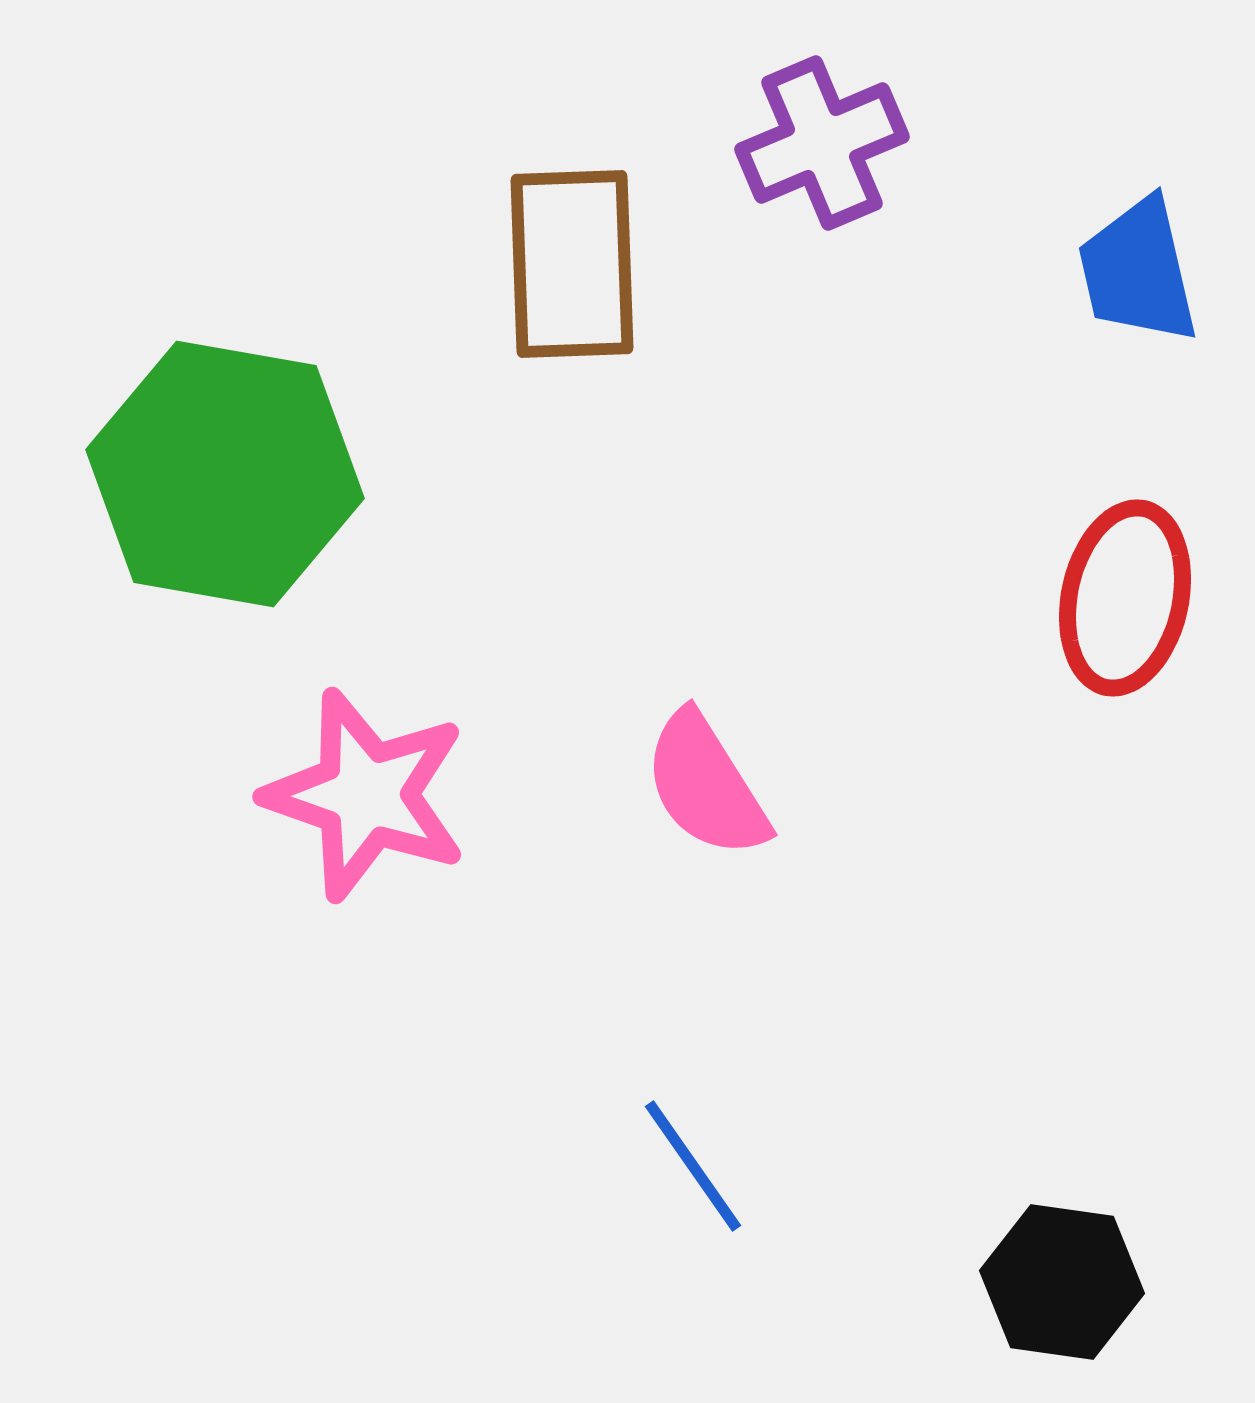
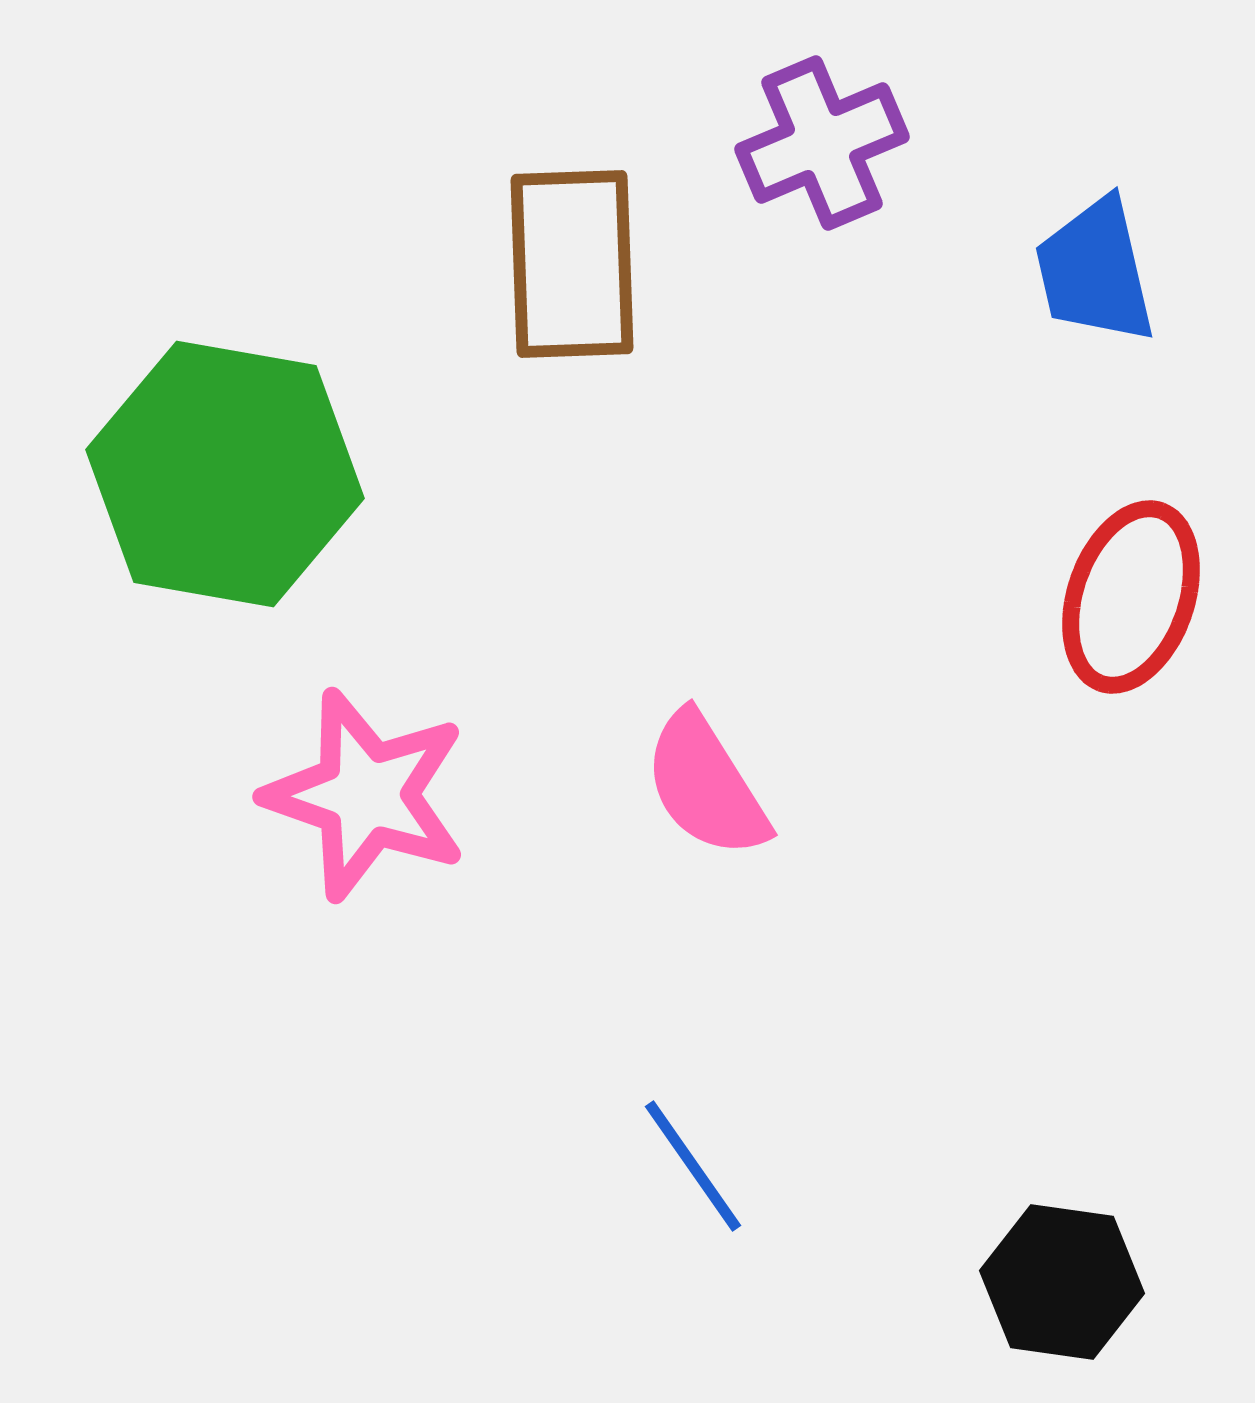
blue trapezoid: moved 43 px left
red ellipse: moved 6 px right, 1 px up; rotated 7 degrees clockwise
